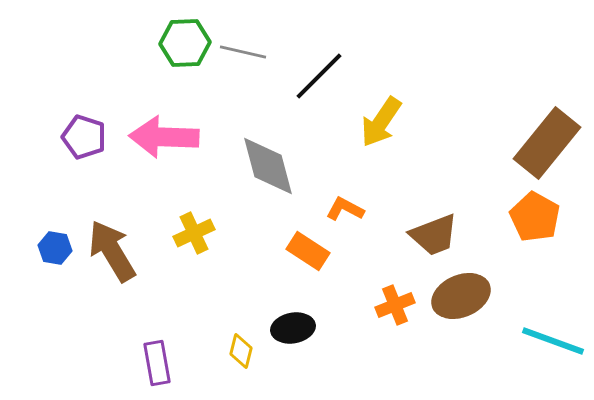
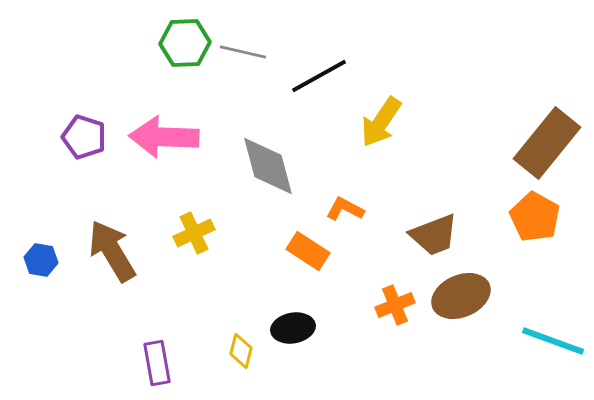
black line: rotated 16 degrees clockwise
blue hexagon: moved 14 px left, 12 px down
